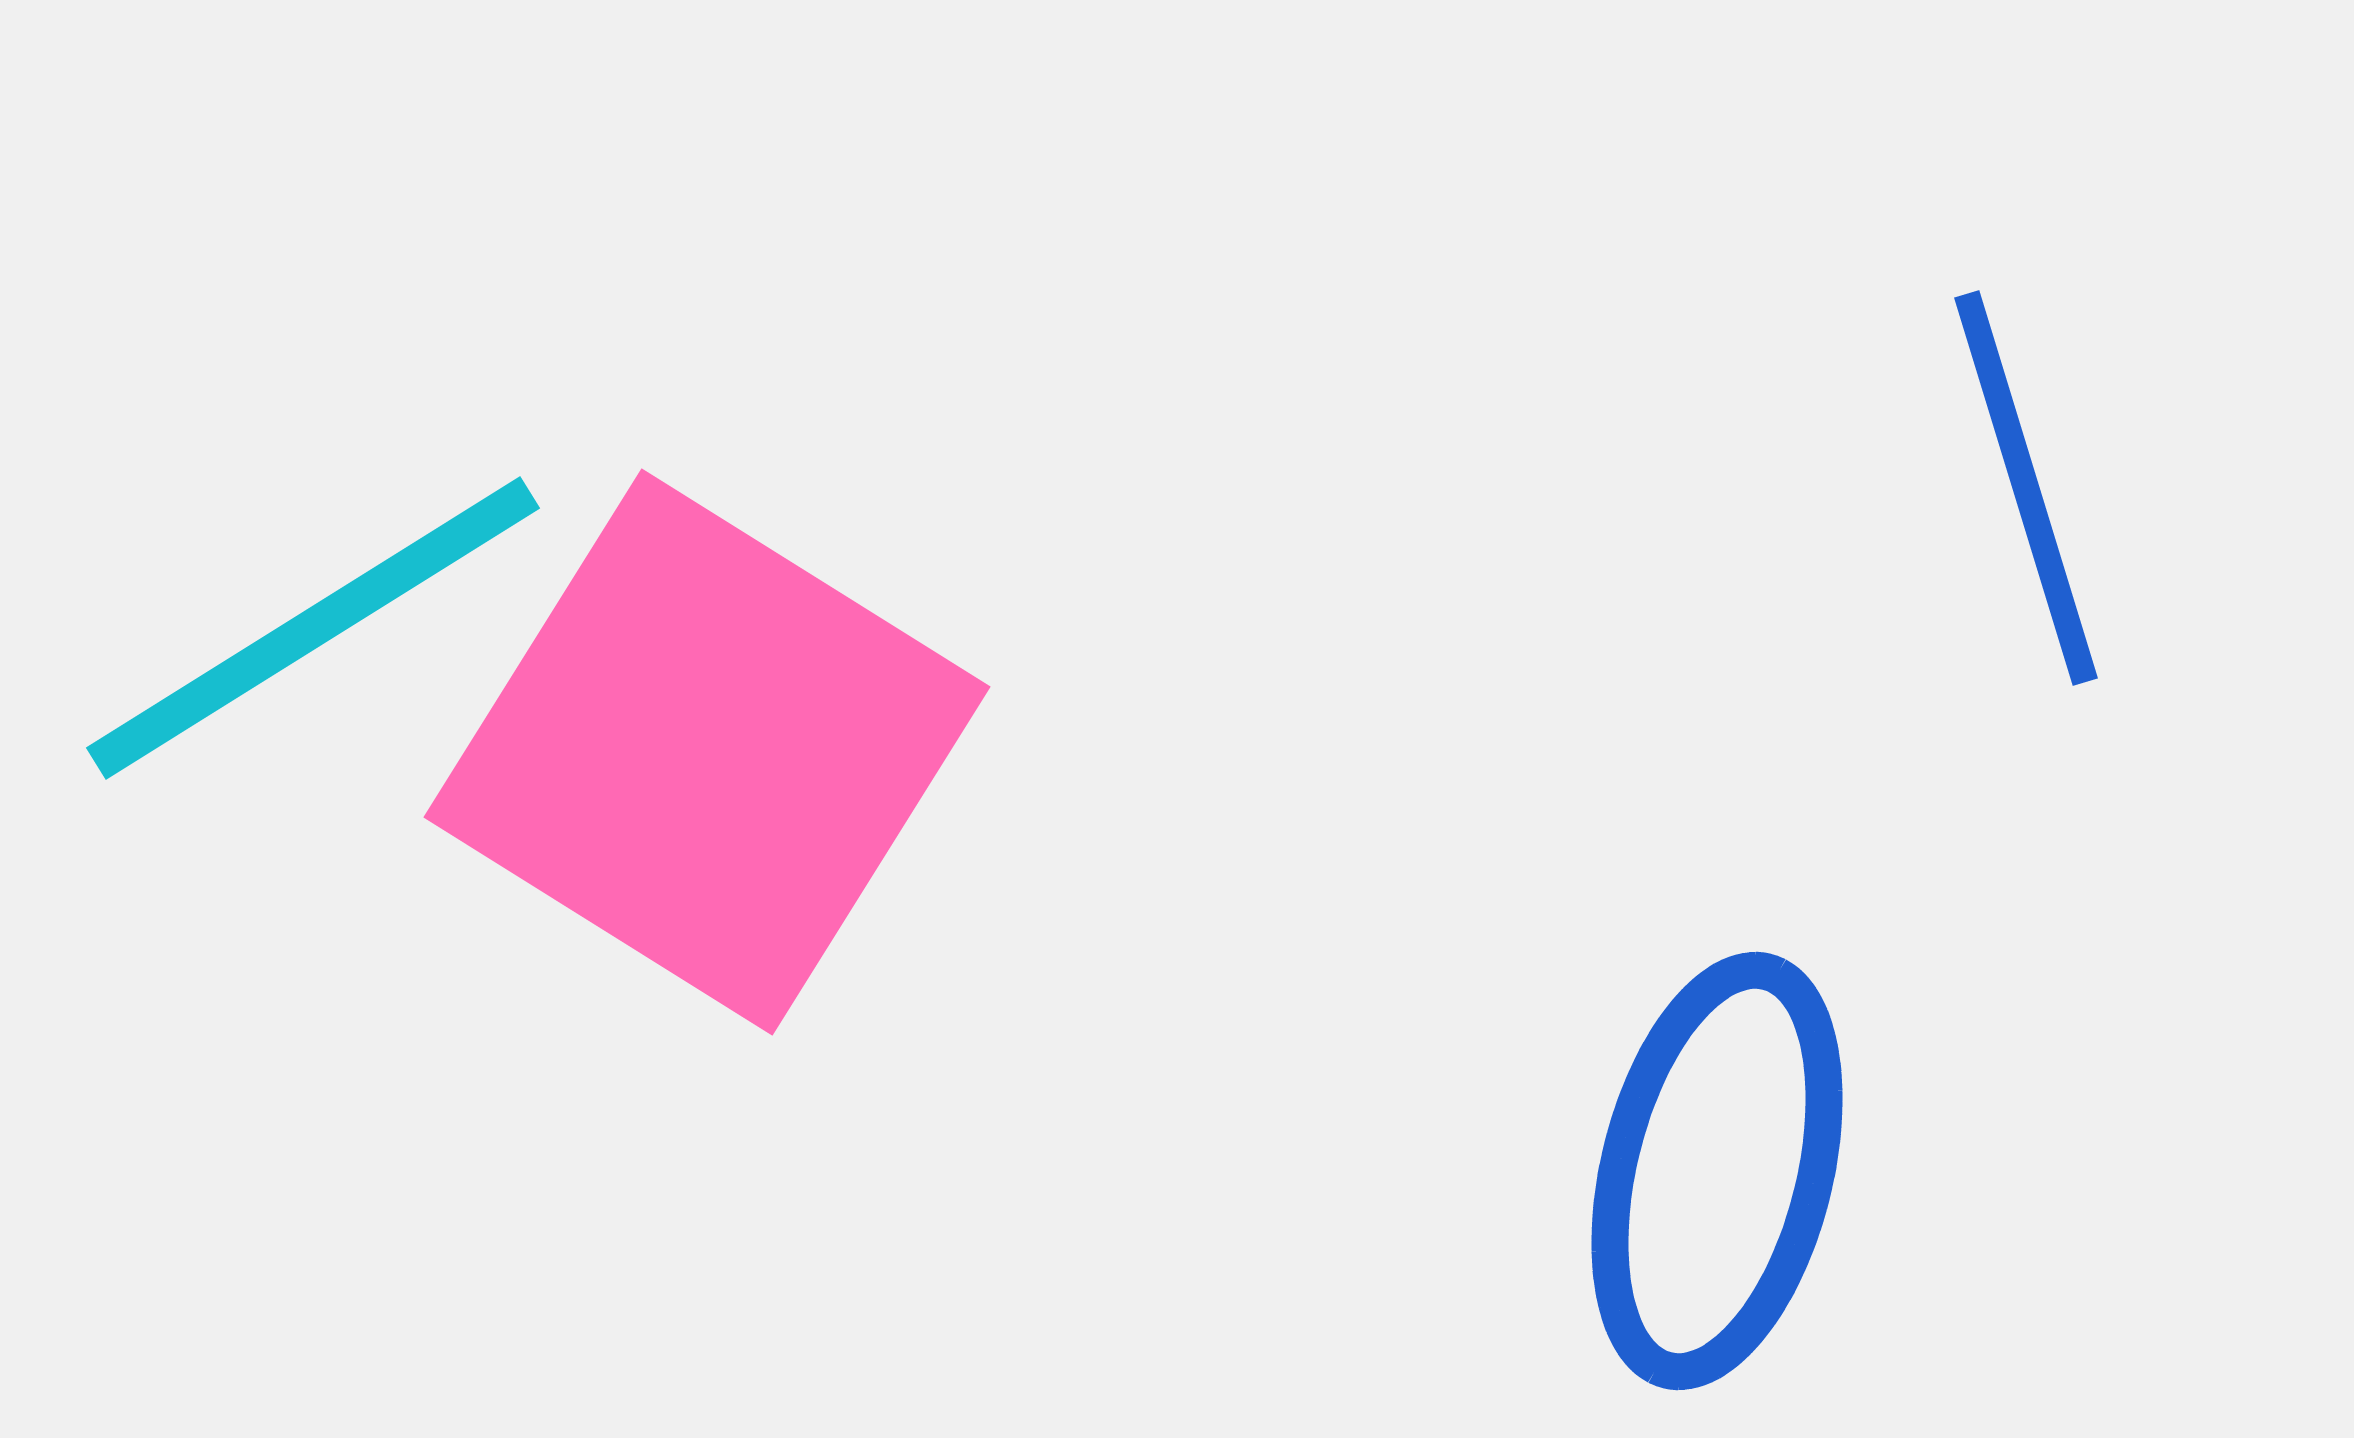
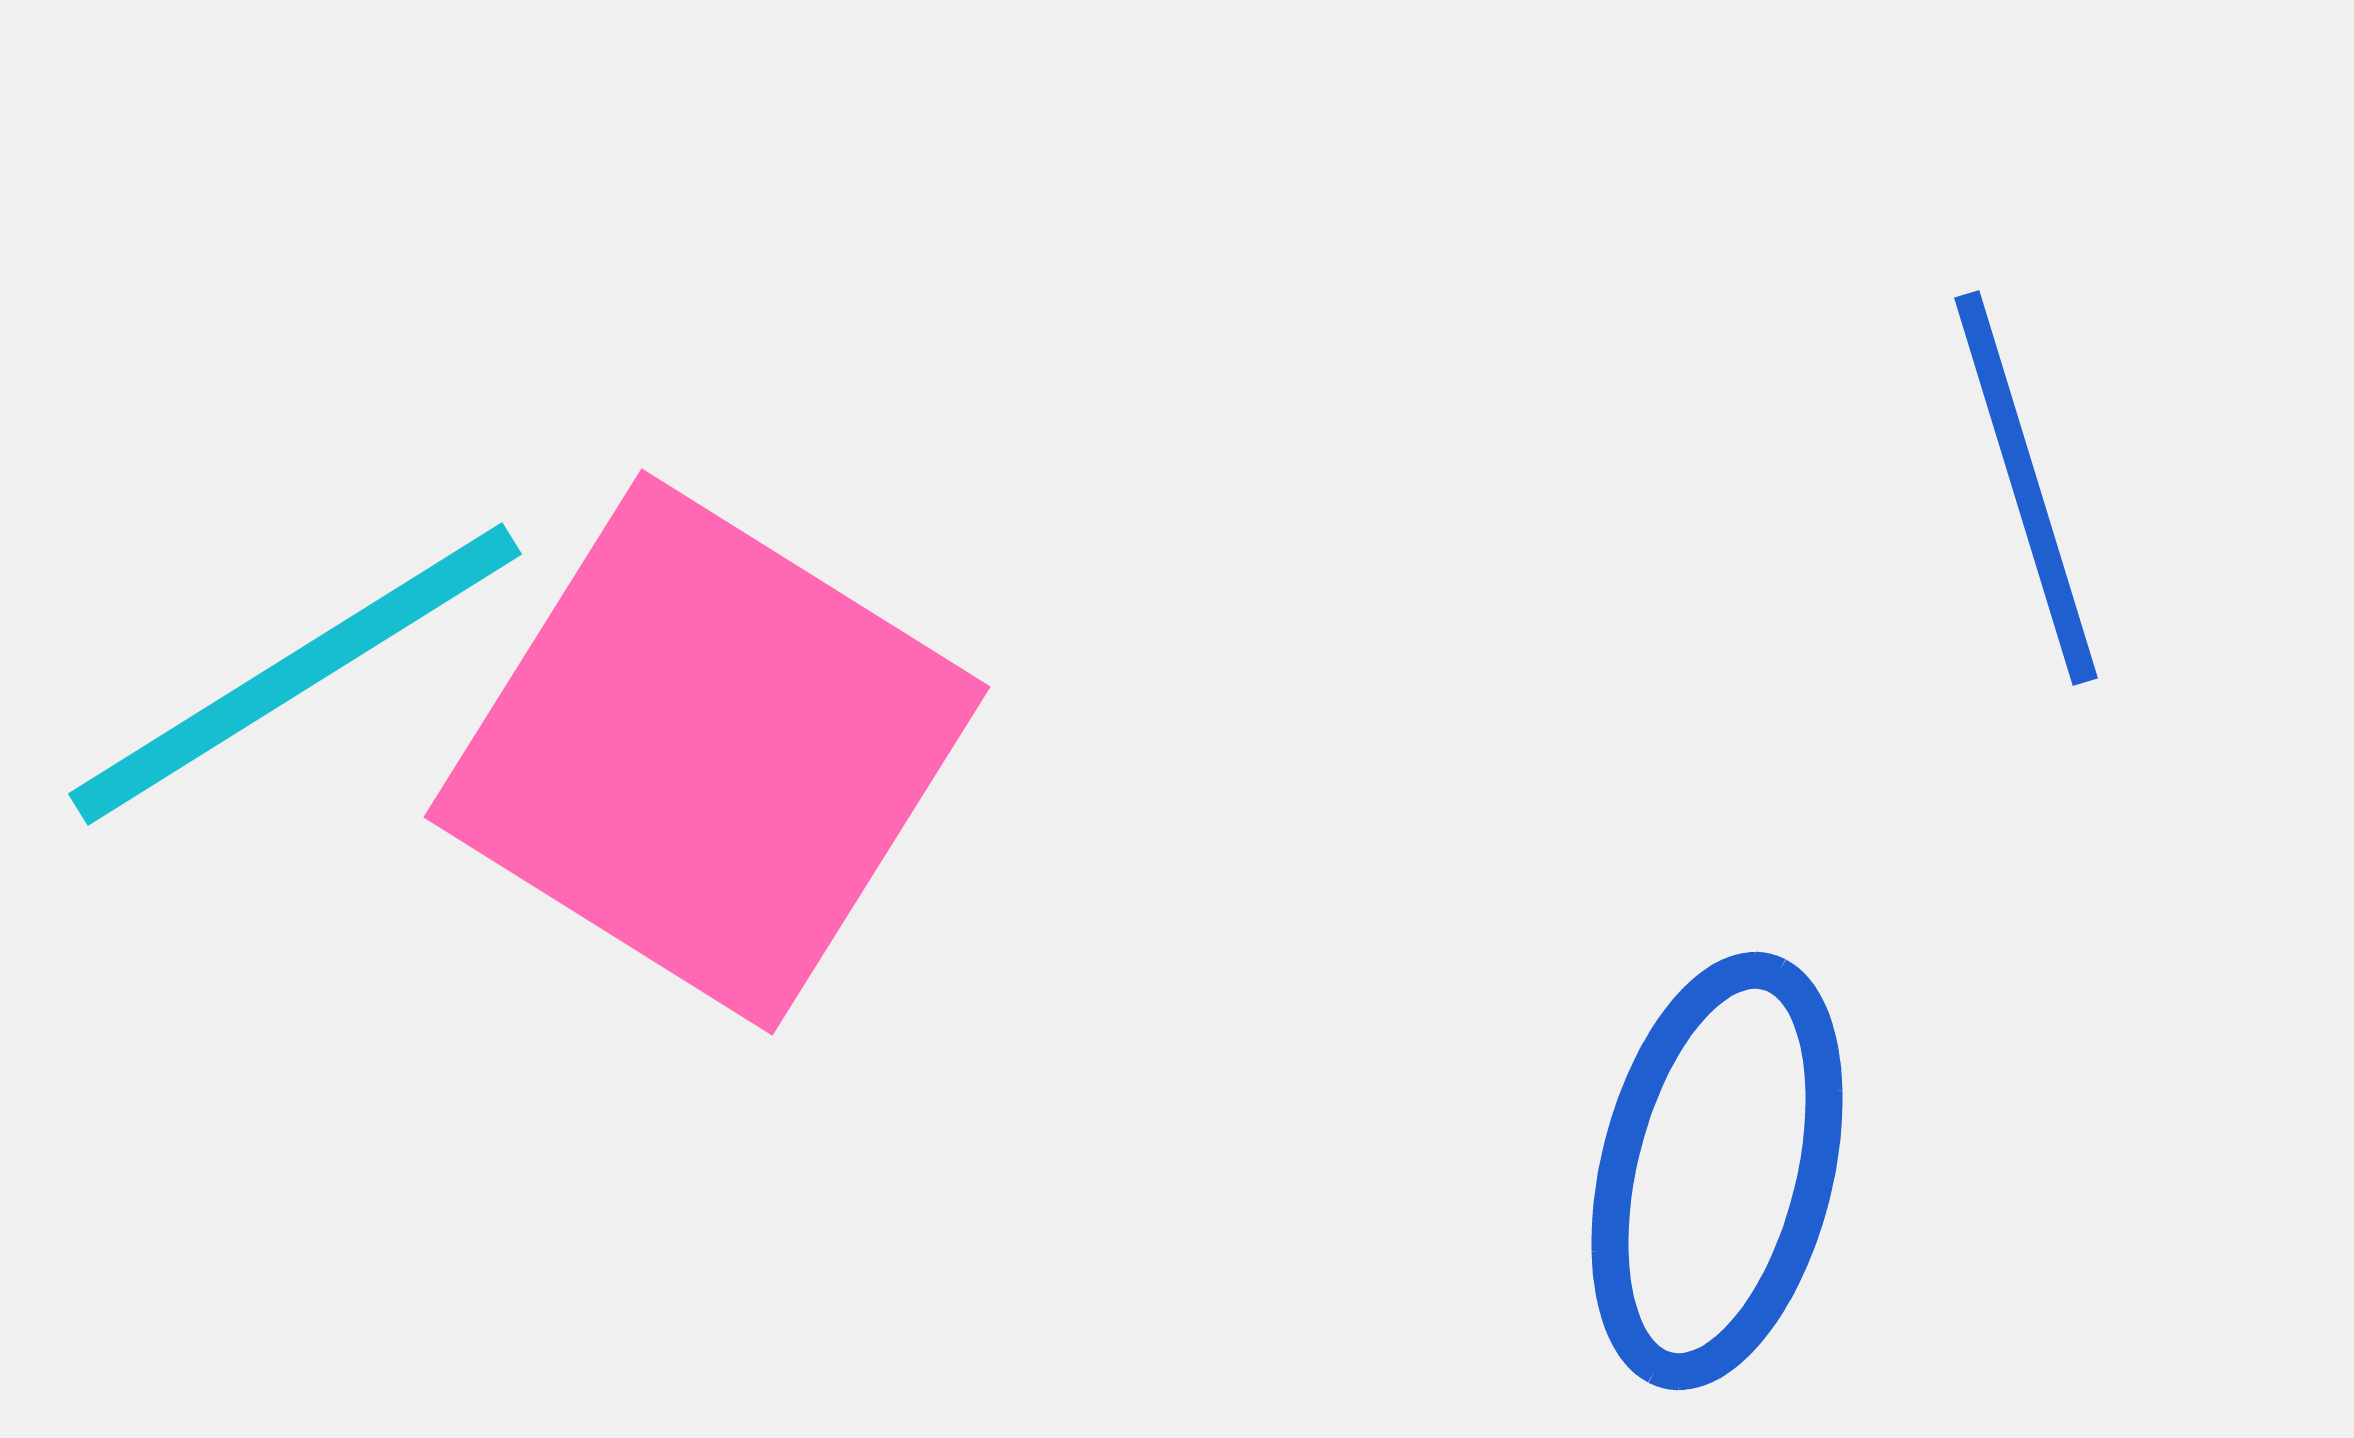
cyan line: moved 18 px left, 46 px down
